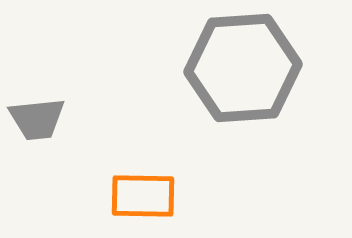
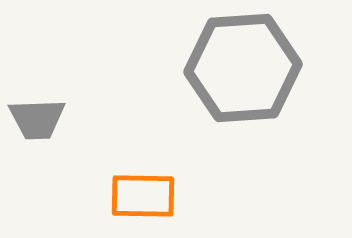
gray trapezoid: rotated 4 degrees clockwise
